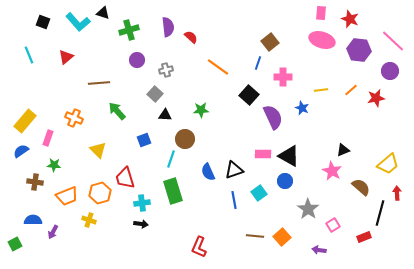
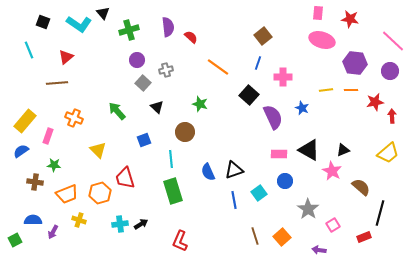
black triangle at (103, 13): rotated 32 degrees clockwise
pink rectangle at (321, 13): moved 3 px left
red star at (350, 19): rotated 12 degrees counterclockwise
cyan L-shape at (78, 22): moved 1 px right, 2 px down; rotated 15 degrees counterclockwise
brown square at (270, 42): moved 7 px left, 6 px up
purple hexagon at (359, 50): moved 4 px left, 13 px down
cyan line at (29, 55): moved 5 px up
brown line at (99, 83): moved 42 px left
yellow line at (321, 90): moved 5 px right
orange line at (351, 90): rotated 40 degrees clockwise
gray square at (155, 94): moved 12 px left, 11 px up
red star at (376, 98): moved 1 px left, 4 px down
green star at (201, 110): moved 1 px left, 6 px up; rotated 21 degrees clockwise
black triangle at (165, 115): moved 8 px left, 8 px up; rotated 40 degrees clockwise
pink rectangle at (48, 138): moved 2 px up
brown circle at (185, 139): moved 7 px up
pink rectangle at (263, 154): moved 16 px right
black triangle at (289, 156): moved 20 px right, 6 px up
cyan line at (171, 159): rotated 24 degrees counterclockwise
yellow trapezoid at (388, 164): moved 11 px up
red arrow at (397, 193): moved 5 px left, 77 px up
orange trapezoid at (67, 196): moved 2 px up
cyan cross at (142, 203): moved 22 px left, 21 px down
yellow cross at (89, 220): moved 10 px left
black arrow at (141, 224): rotated 40 degrees counterclockwise
brown line at (255, 236): rotated 66 degrees clockwise
green square at (15, 244): moved 4 px up
red L-shape at (199, 247): moved 19 px left, 6 px up
